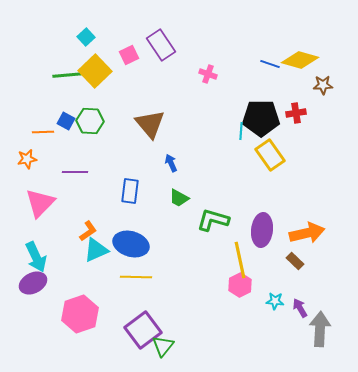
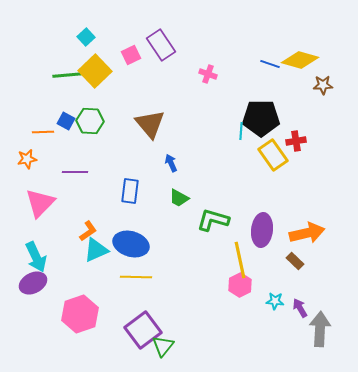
pink square at (129, 55): moved 2 px right
red cross at (296, 113): moved 28 px down
yellow rectangle at (270, 155): moved 3 px right
